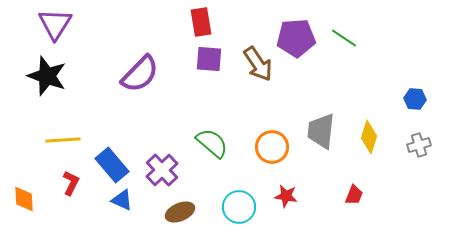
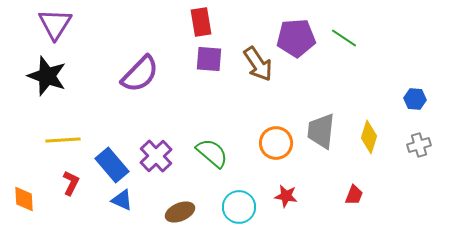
green semicircle: moved 10 px down
orange circle: moved 4 px right, 4 px up
purple cross: moved 6 px left, 14 px up
